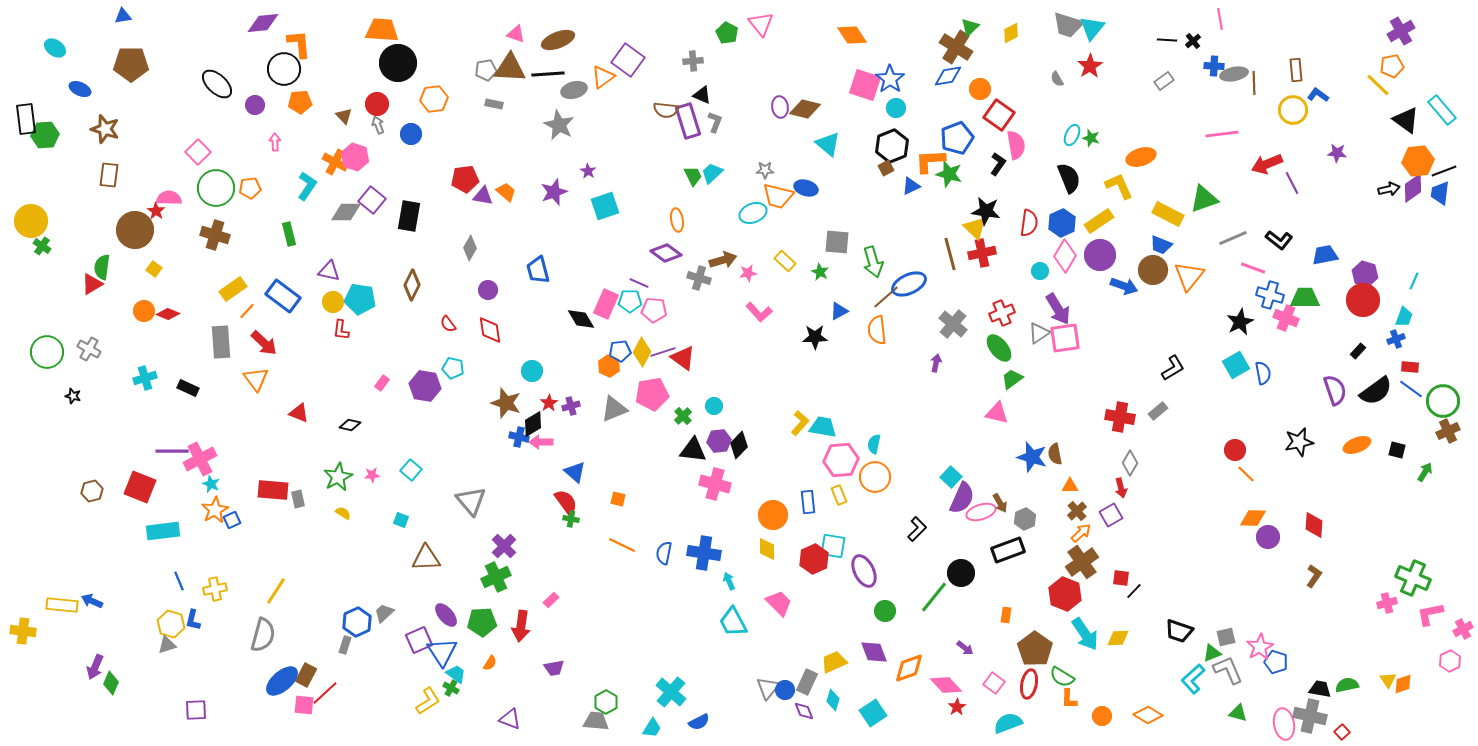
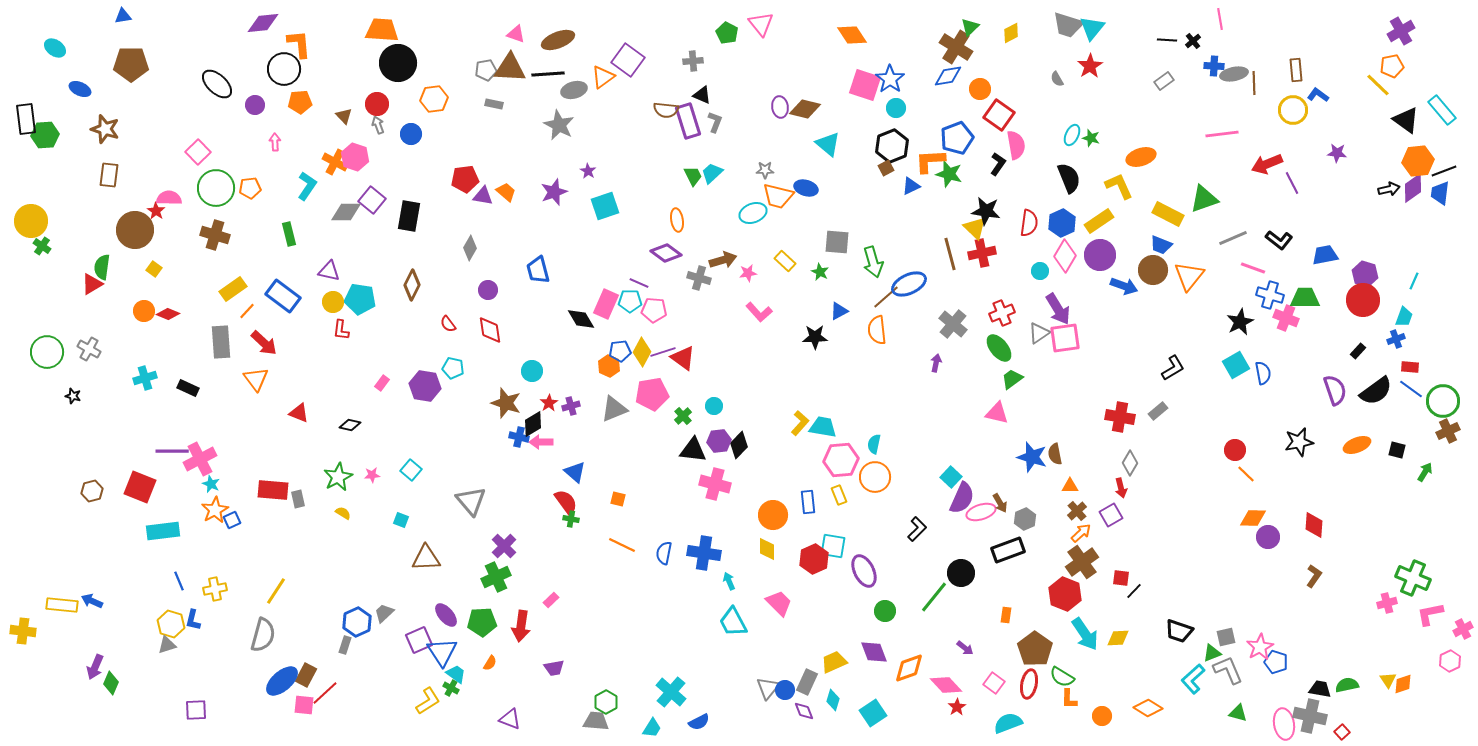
orange diamond at (1148, 715): moved 7 px up
